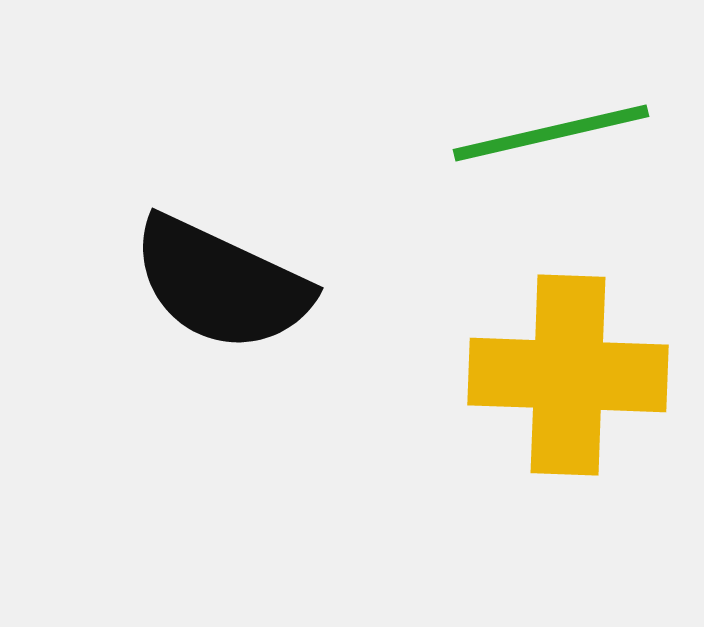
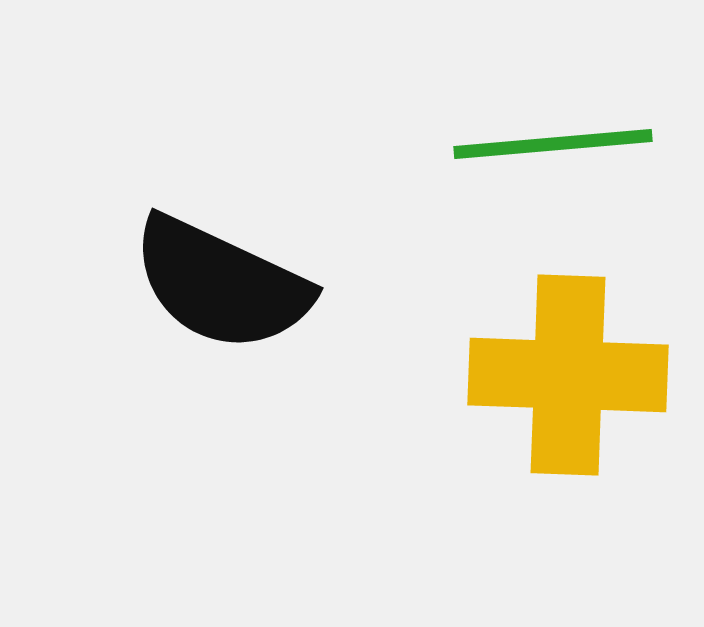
green line: moved 2 px right, 11 px down; rotated 8 degrees clockwise
